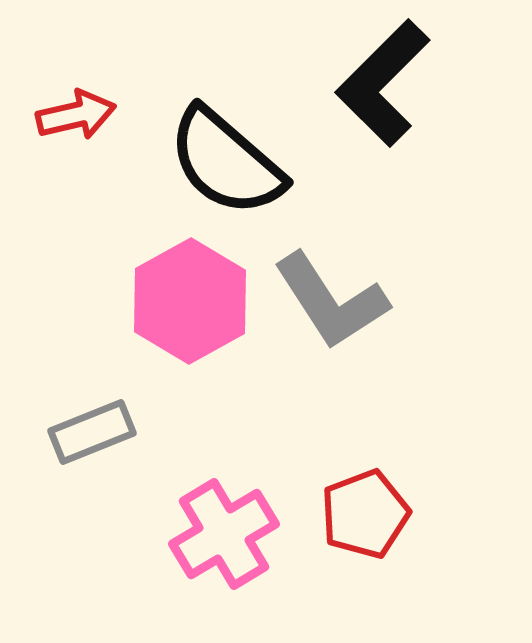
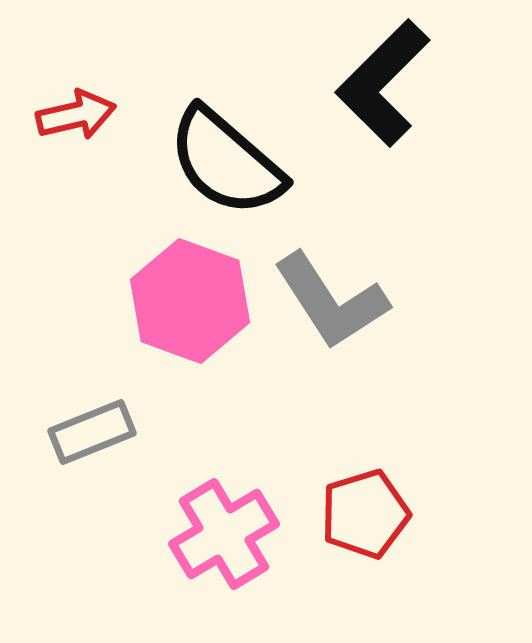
pink hexagon: rotated 11 degrees counterclockwise
red pentagon: rotated 4 degrees clockwise
